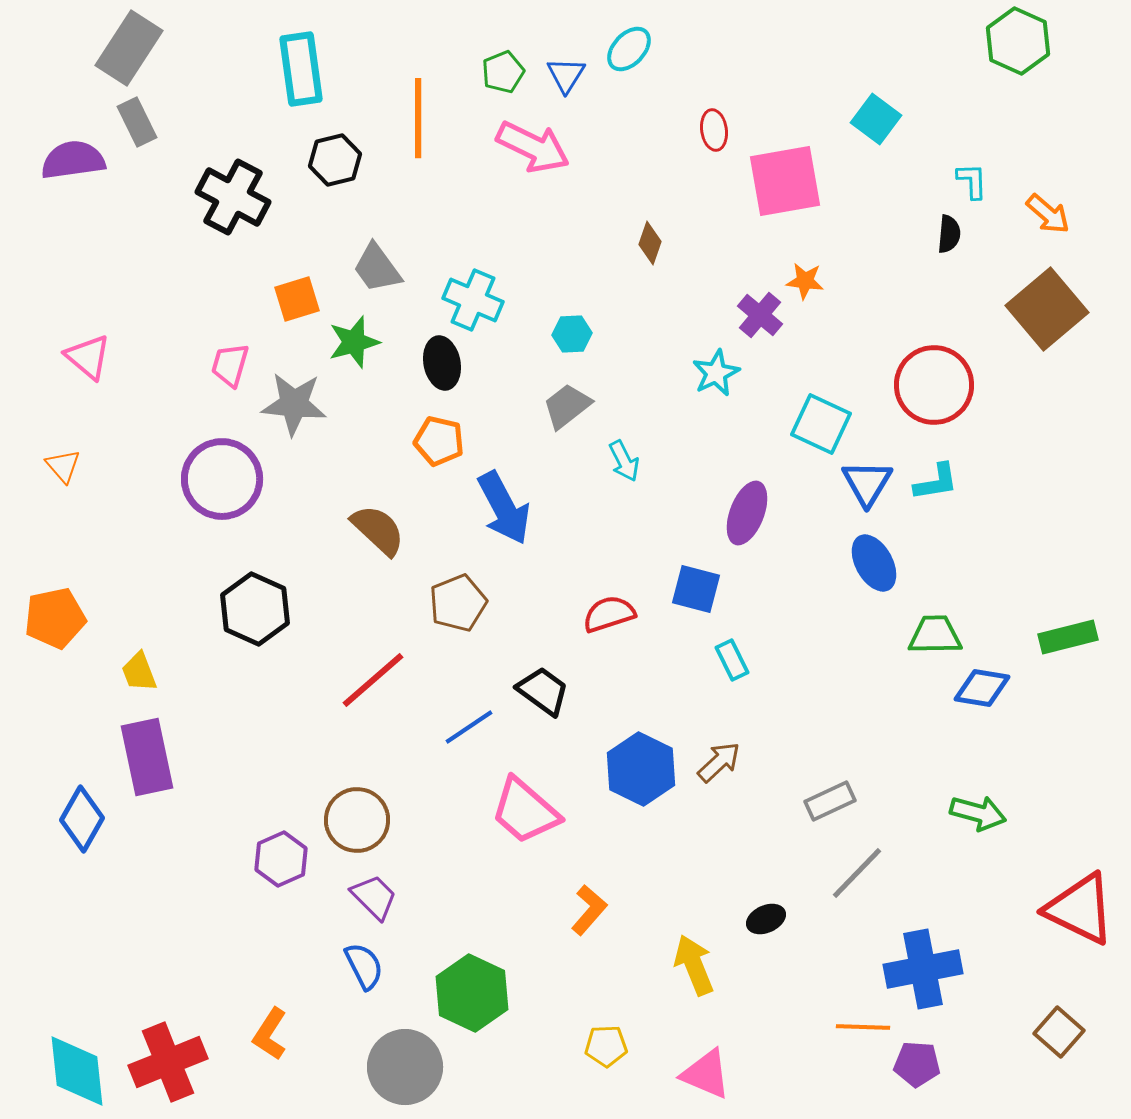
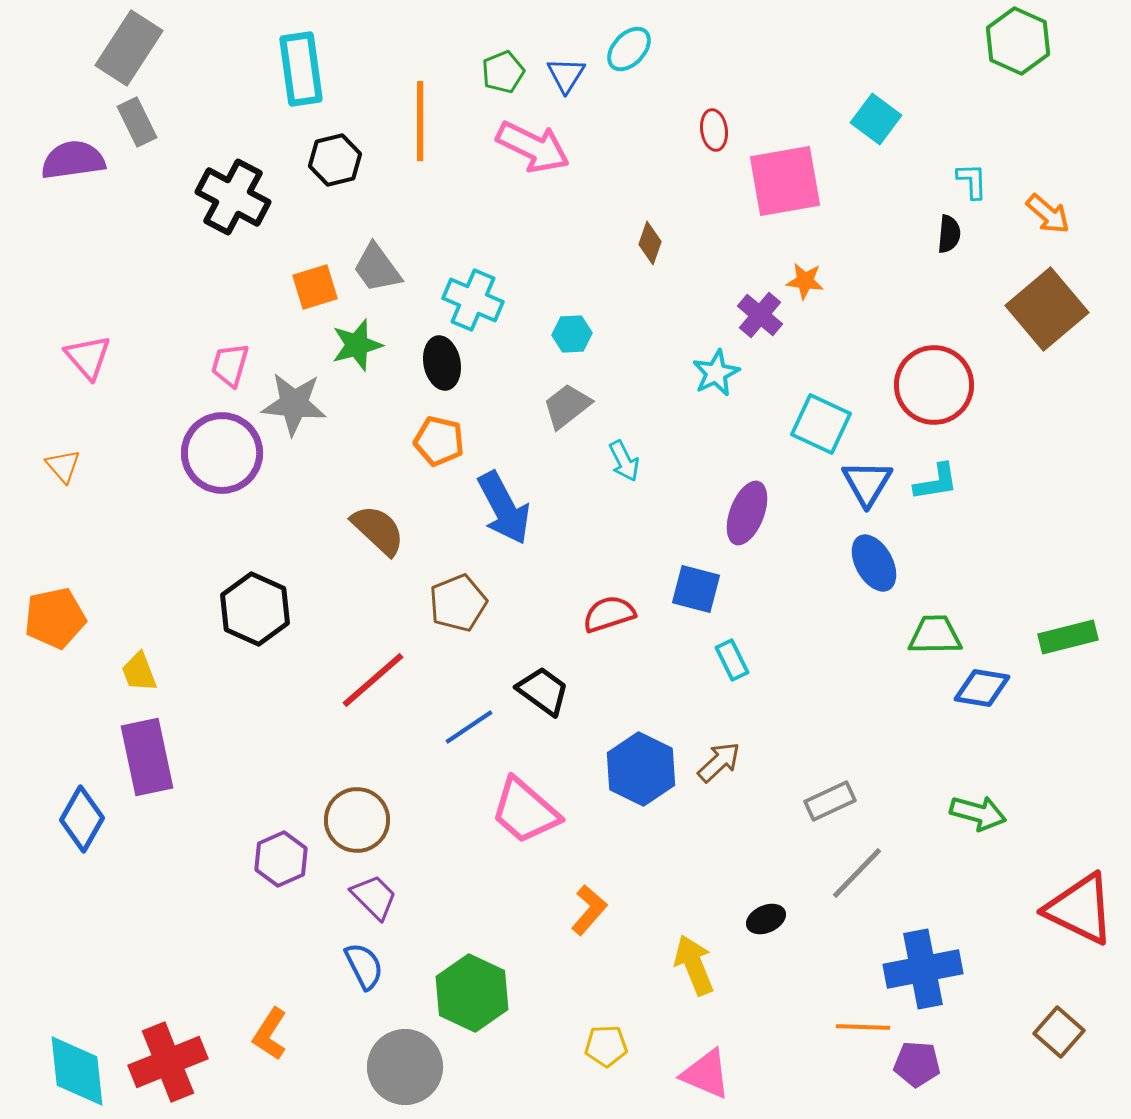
orange line at (418, 118): moved 2 px right, 3 px down
orange square at (297, 299): moved 18 px right, 12 px up
green star at (354, 342): moved 3 px right, 3 px down
pink triangle at (88, 357): rotated 9 degrees clockwise
purple circle at (222, 479): moved 26 px up
